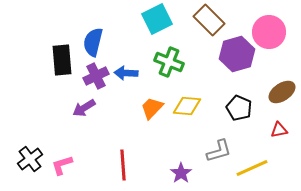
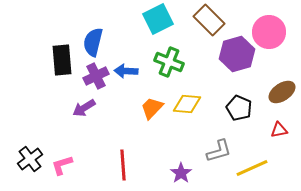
cyan square: moved 1 px right
blue arrow: moved 2 px up
yellow diamond: moved 2 px up
